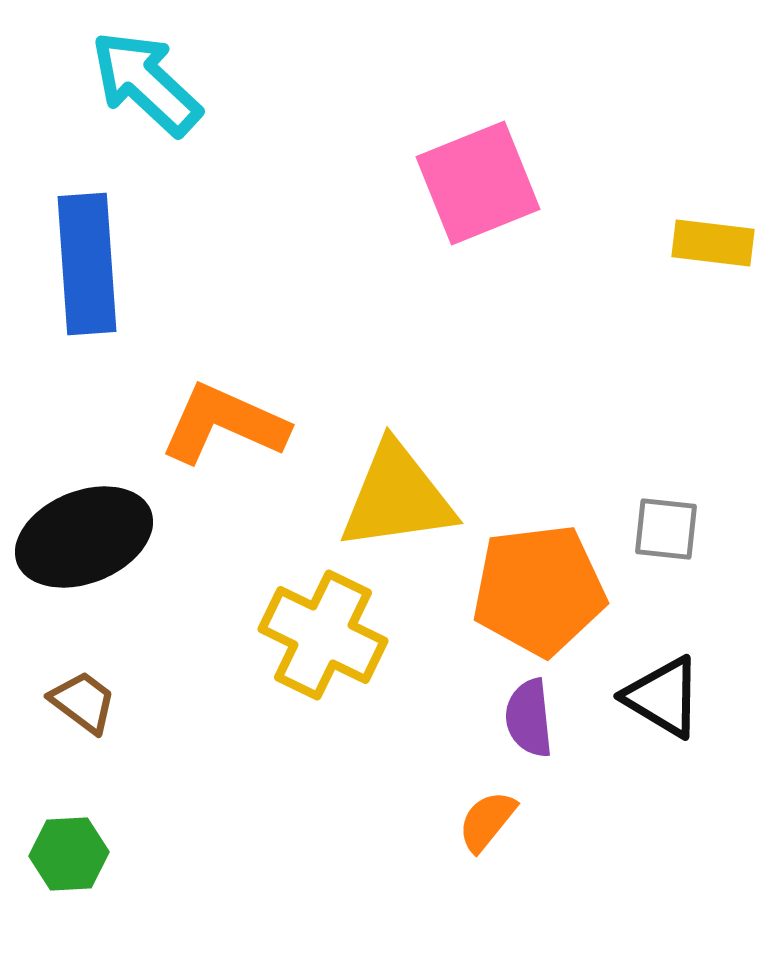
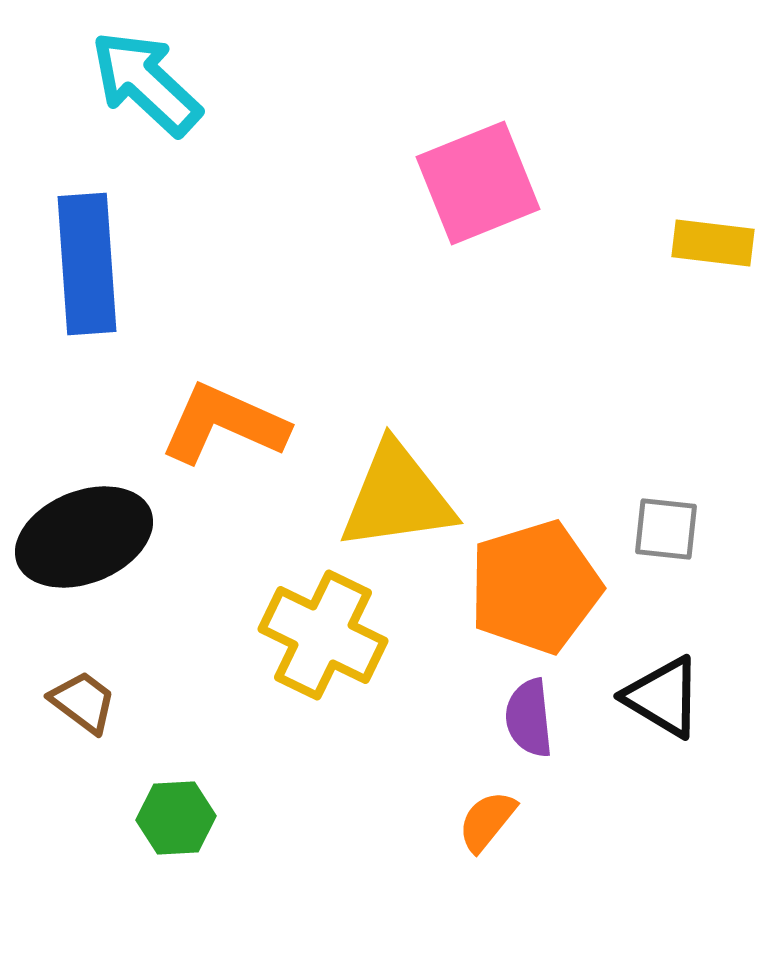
orange pentagon: moved 4 px left, 3 px up; rotated 10 degrees counterclockwise
green hexagon: moved 107 px right, 36 px up
